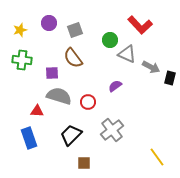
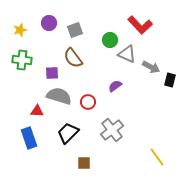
black rectangle: moved 2 px down
black trapezoid: moved 3 px left, 2 px up
